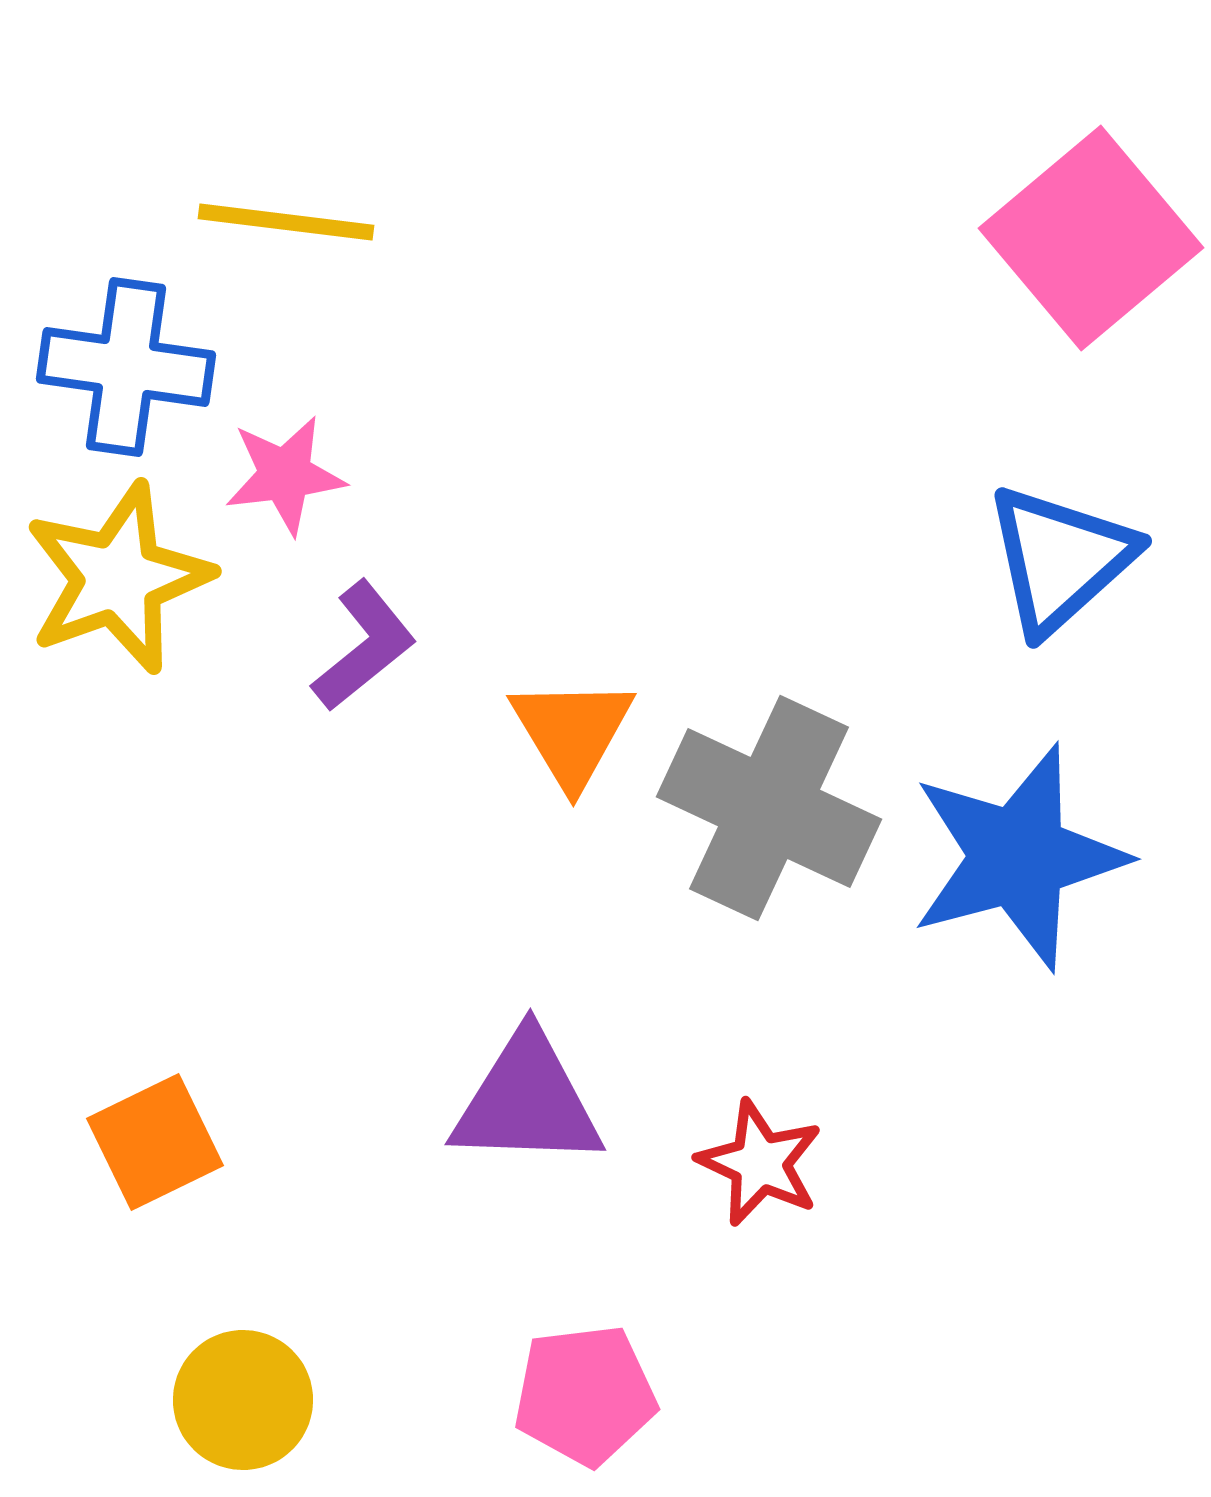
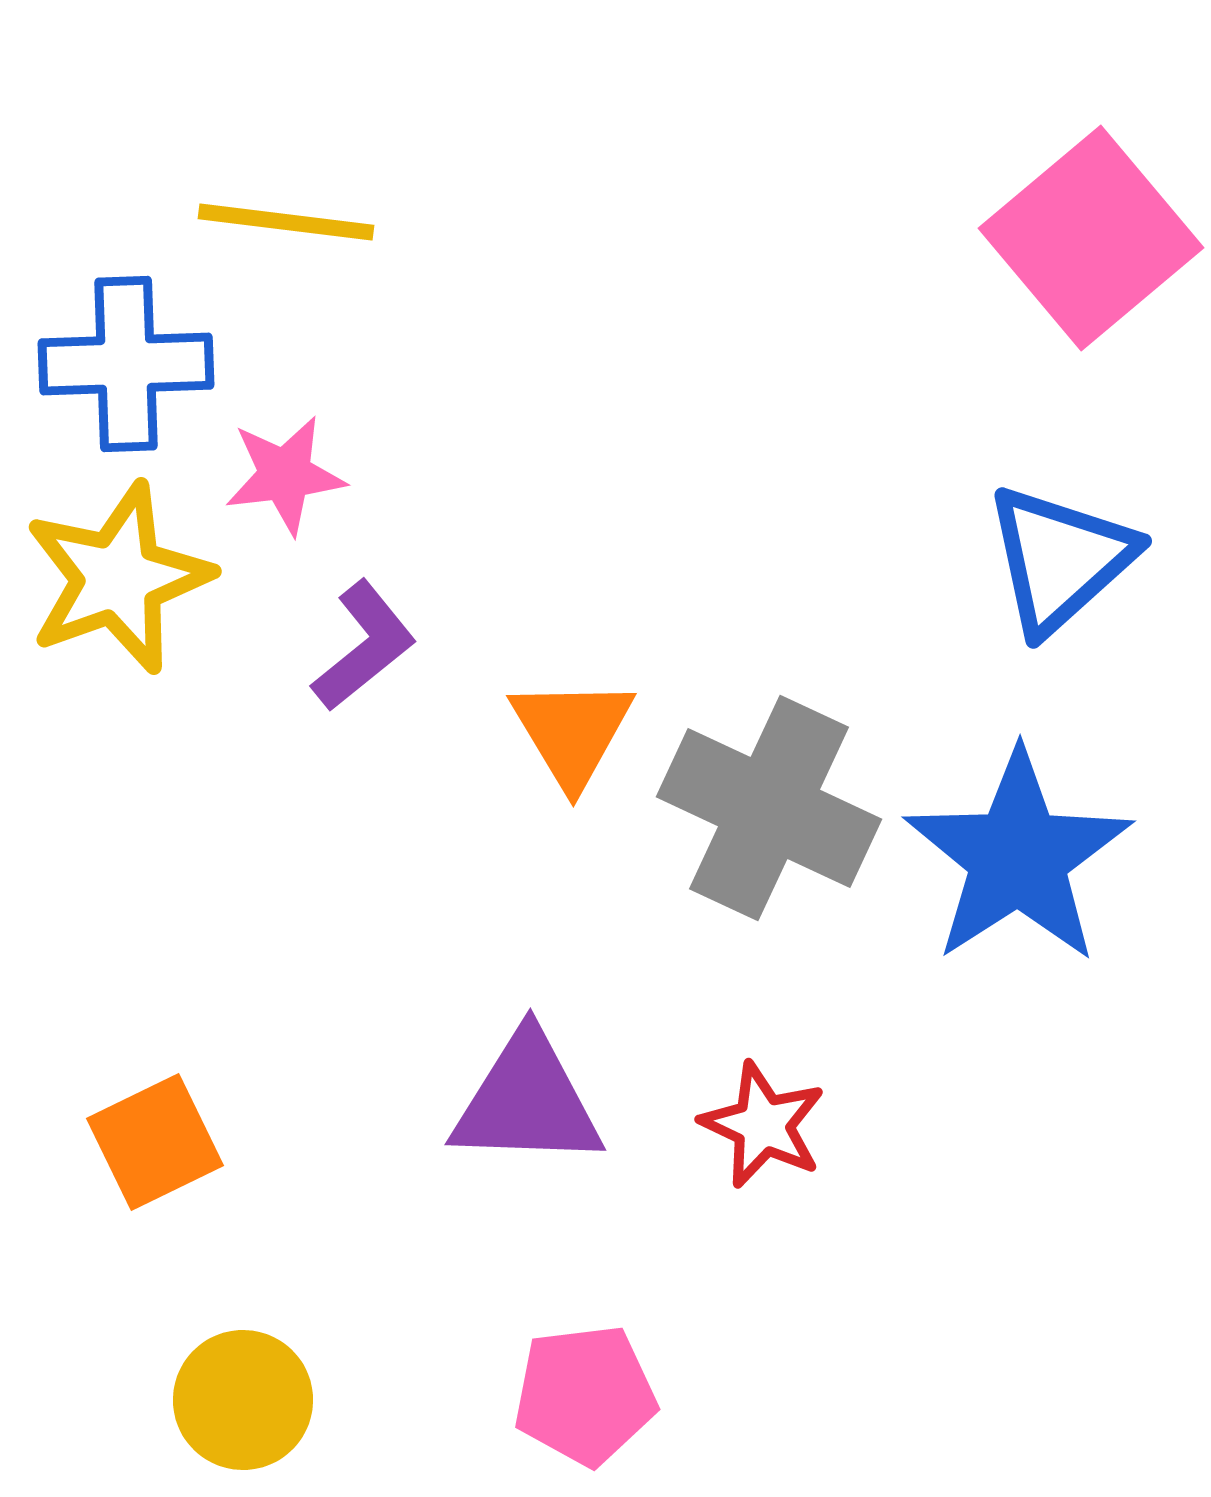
blue cross: moved 3 px up; rotated 10 degrees counterclockwise
blue star: rotated 18 degrees counterclockwise
red star: moved 3 px right, 38 px up
